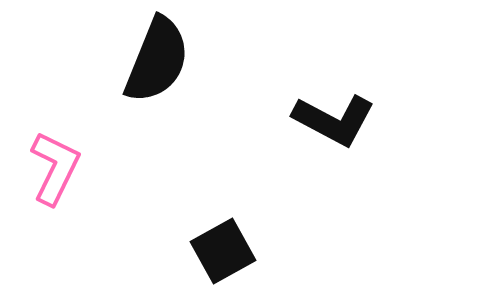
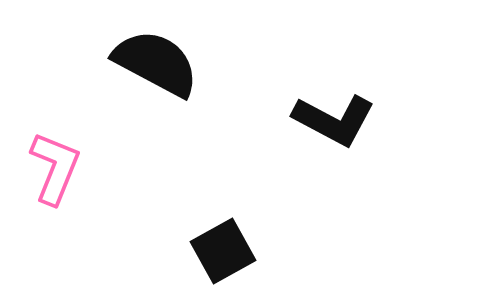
black semicircle: moved 1 px left, 3 px down; rotated 84 degrees counterclockwise
pink L-shape: rotated 4 degrees counterclockwise
